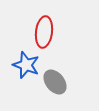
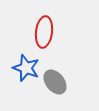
blue star: moved 3 px down
